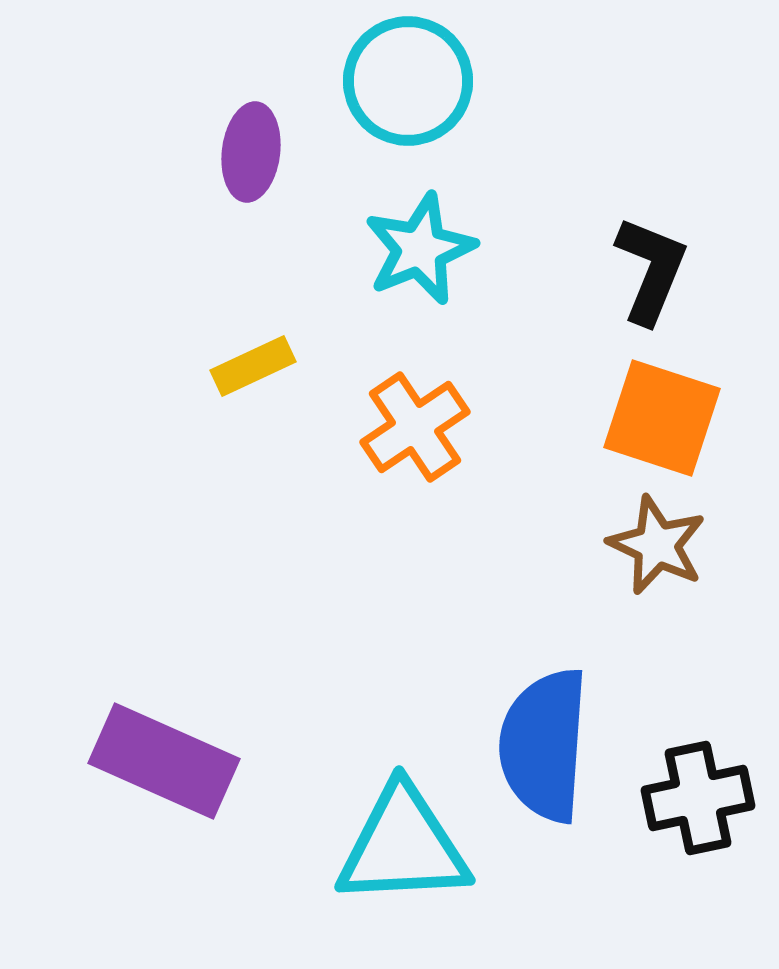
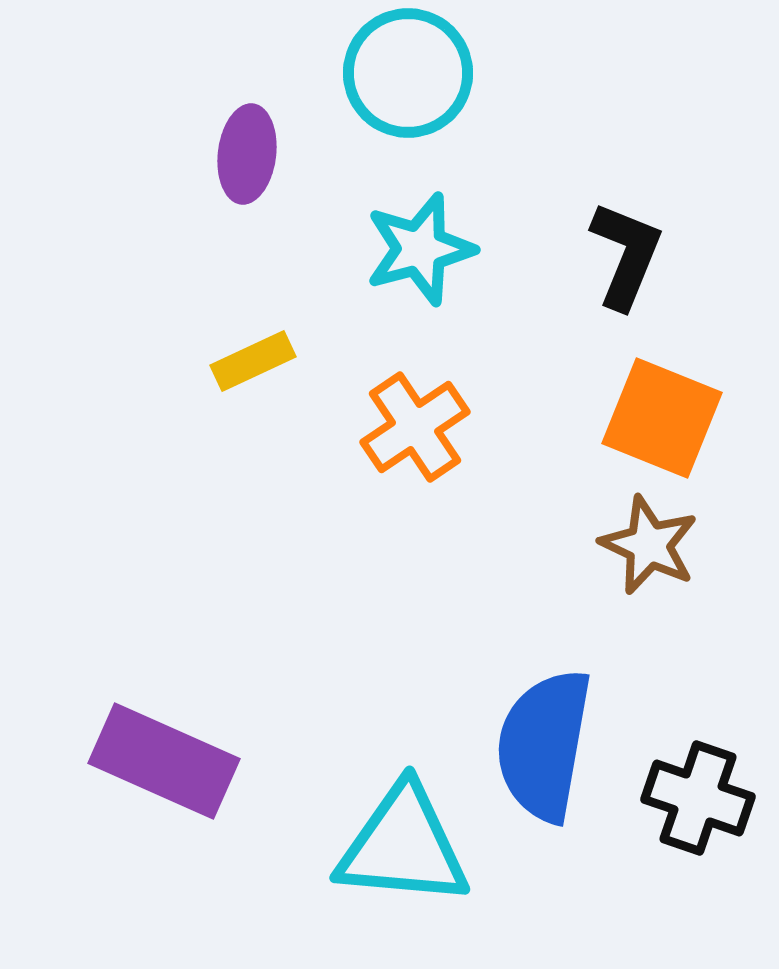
cyan circle: moved 8 px up
purple ellipse: moved 4 px left, 2 px down
cyan star: rotated 7 degrees clockwise
black L-shape: moved 25 px left, 15 px up
yellow rectangle: moved 5 px up
orange square: rotated 4 degrees clockwise
brown star: moved 8 px left
blue semicircle: rotated 6 degrees clockwise
black cross: rotated 31 degrees clockwise
cyan triangle: rotated 8 degrees clockwise
